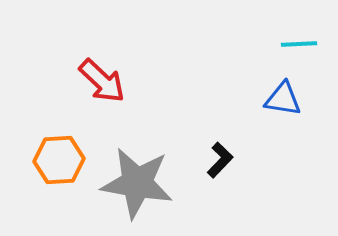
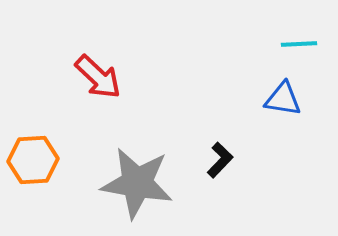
red arrow: moved 4 px left, 4 px up
orange hexagon: moved 26 px left
